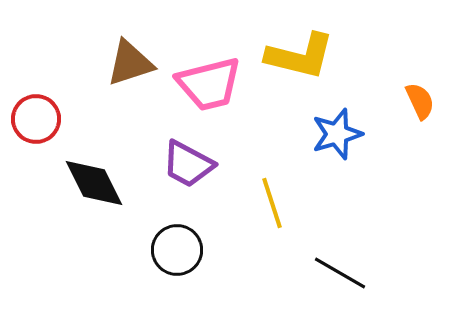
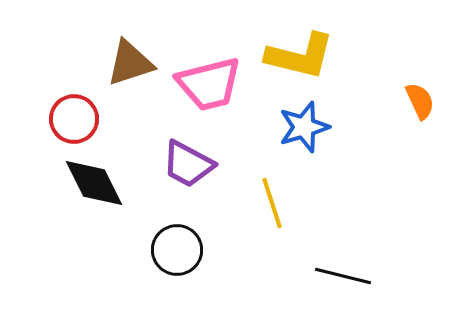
red circle: moved 38 px right
blue star: moved 33 px left, 7 px up
black line: moved 3 px right, 3 px down; rotated 16 degrees counterclockwise
